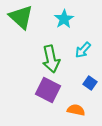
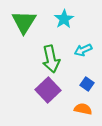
green triangle: moved 3 px right, 5 px down; rotated 20 degrees clockwise
cyan arrow: rotated 24 degrees clockwise
blue square: moved 3 px left, 1 px down
purple square: rotated 20 degrees clockwise
orange semicircle: moved 7 px right, 1 px up
